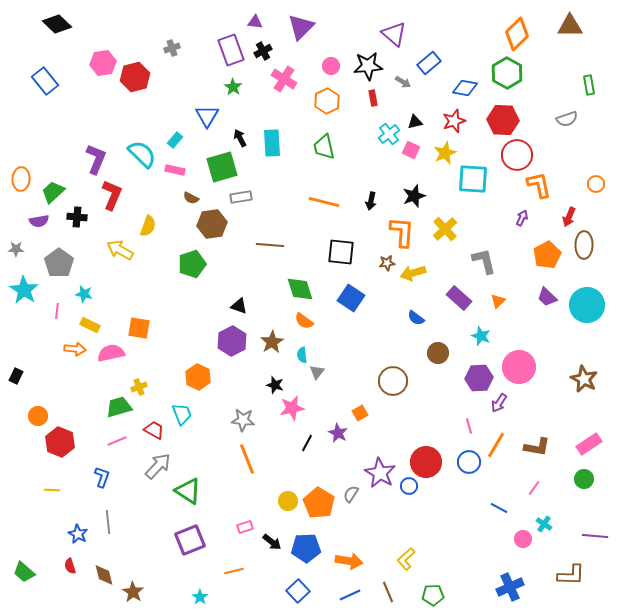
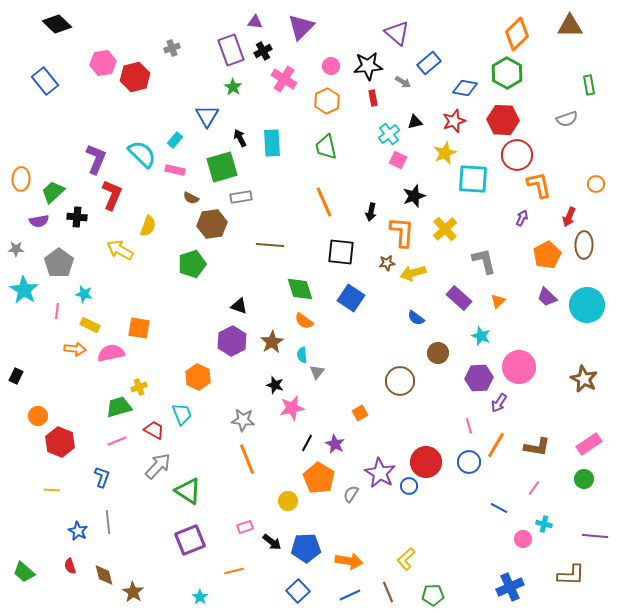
purple triangle at (394, 34): moved 3 px right, 1 px up
green trapezoid at (324, 147): moved 2 px right
pink square at (411, 150): moved 13 px left, 10 px down
black arrow at (371, 201): moved 11 px down
orange line at (324, 202): rotated 52 degrees clockwise
brown circle at (393, 381): moved 7 px right
purple star at (338, 433): moved 3 px left, 11 px down
orange pentagon at (319, 503): moved 25 px up
cyan cross at (544, 524): rotated 21 degrees counterclockwise
blue star at (78, 534): moved 3 px up
